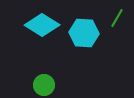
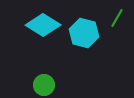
cyan diamond: moved 1 px right
cyan hexagon: rotated 12 degrees clockwise
